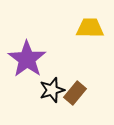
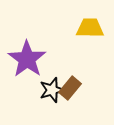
brown rectangle: moved 5 px left, 5 px up
